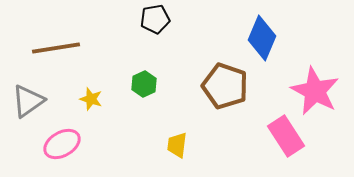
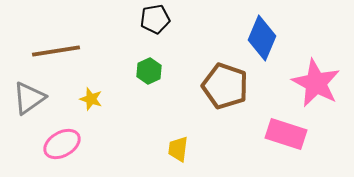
brown line: moved 3 px down
green hexagon: moved 5 px right, 13 px up
pink star: moved 1 px right, 8 px up
gray triangle: moved 1 px right, 3 px up
pink rectangle: moved 2 px up; rotated 39 degrees counterclockwise
yellow trapezoid: moved 1 px right, 4 px down
